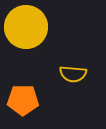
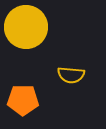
yellow semicircle: moved 2 px left, 1 px down
